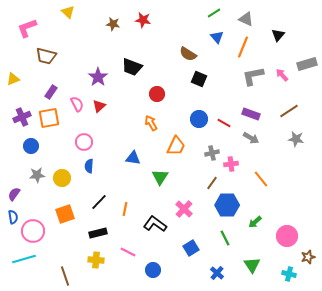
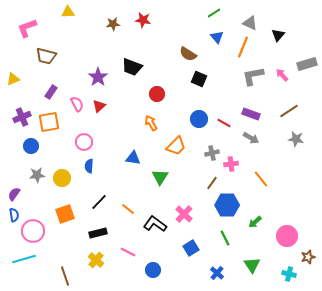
yellow triangle at (68, 12): rotated 48 degrees counterclockwise
gray triangle at (246, 19): moved 4 px right, 4 px down
brown star at (113, 24): rotated 16 degrees counterclockwise
orange square at (49, 118): moved 4 px down
orange trapezoid at (176, 146): rotated 20 degrees clockwise
orange line at (125, 209): moved 3 px right; rotated 64 degrees counterclockwise
pink cross at (184, 209): moved 5 px down
blue semicircle at (13, 217): moved 1 px right, 2 px up
yellow cross at (96, 260): rotated 35 degrees clockwise
